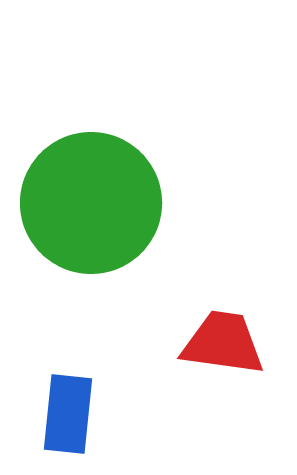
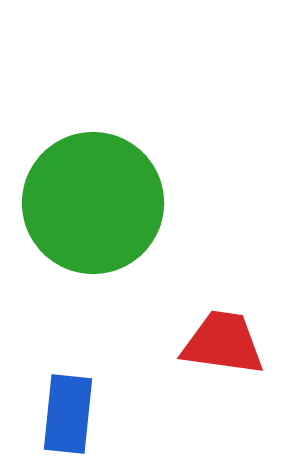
green circle: moved 2 px right
